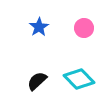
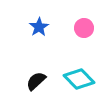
black semicircle: moved 1 px left
